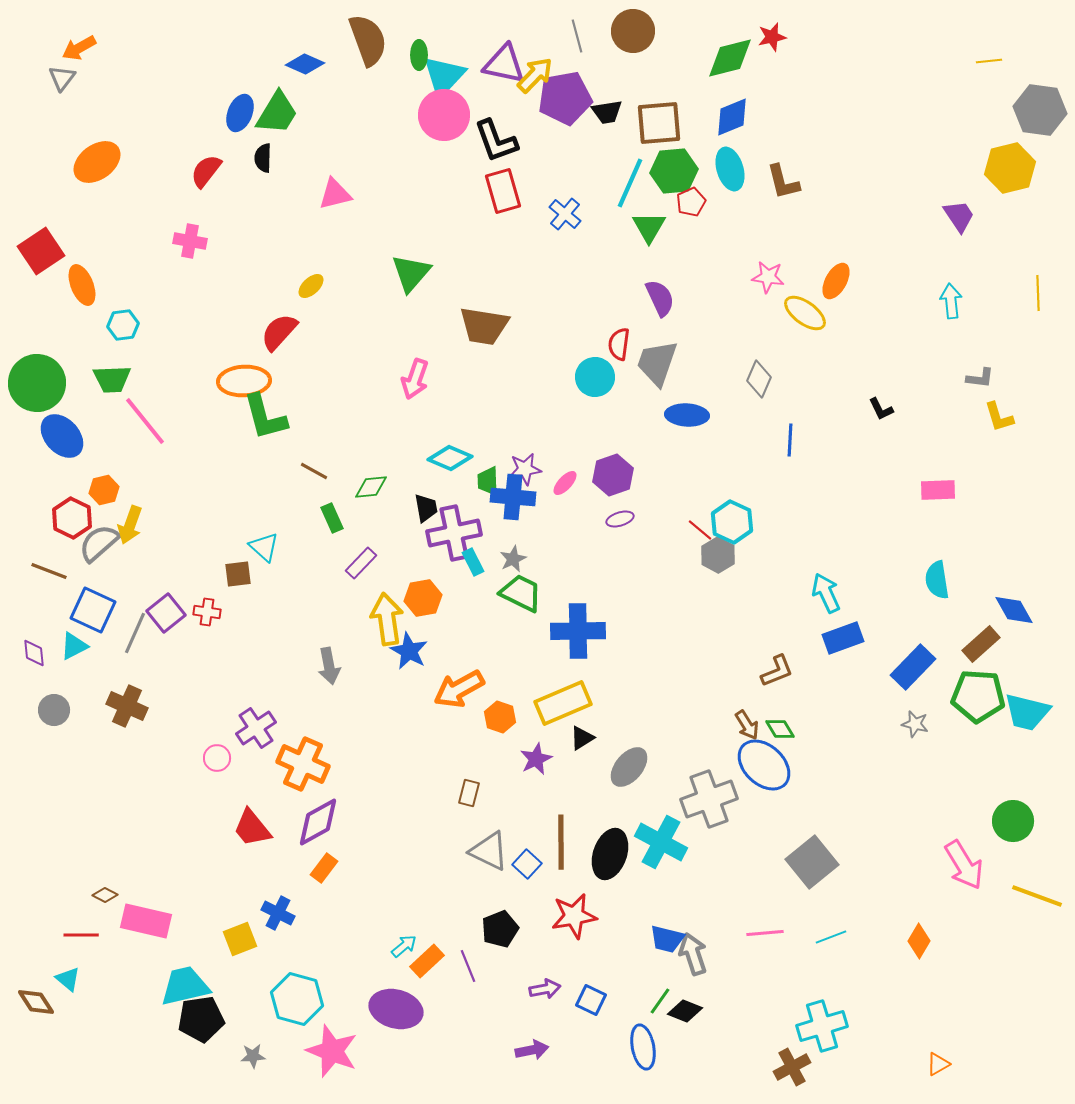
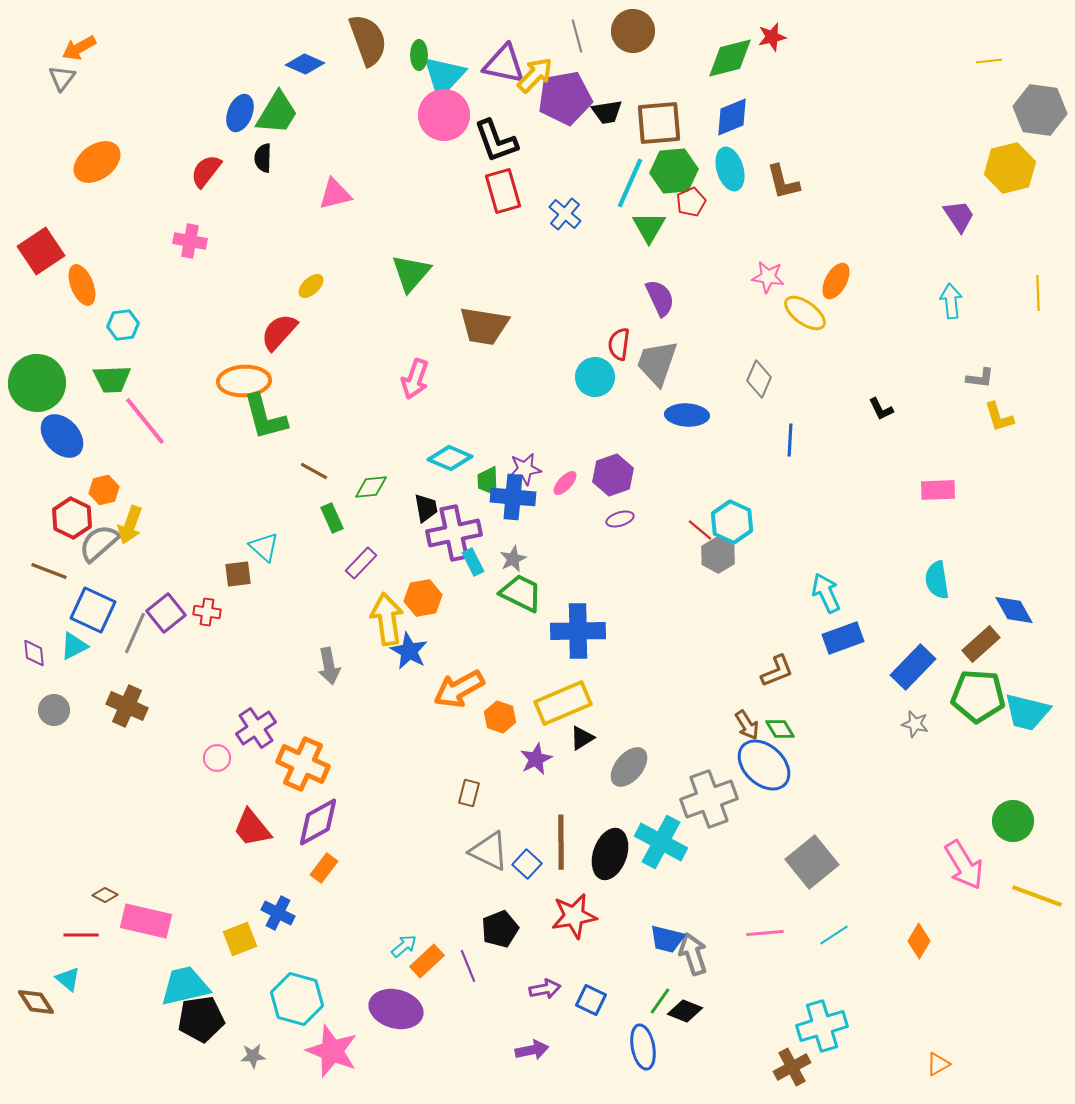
cyan line at (831, 937): moved 3 px right, 2 px up; rotated 12 degrees counterclockwise
